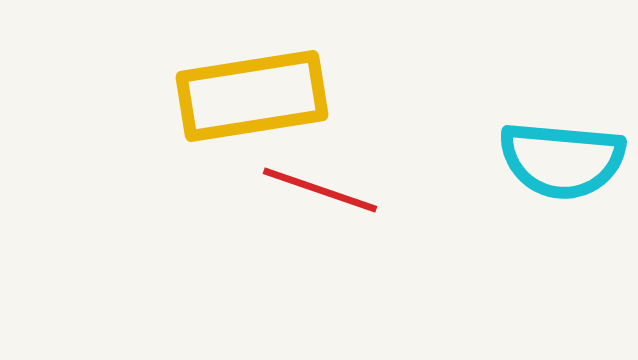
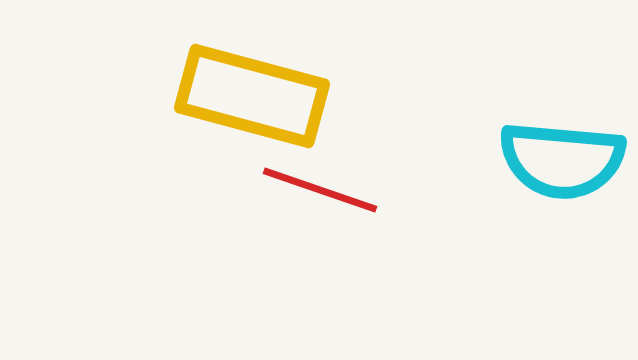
yellow rectangle: rotated 24 degrees clockwise
